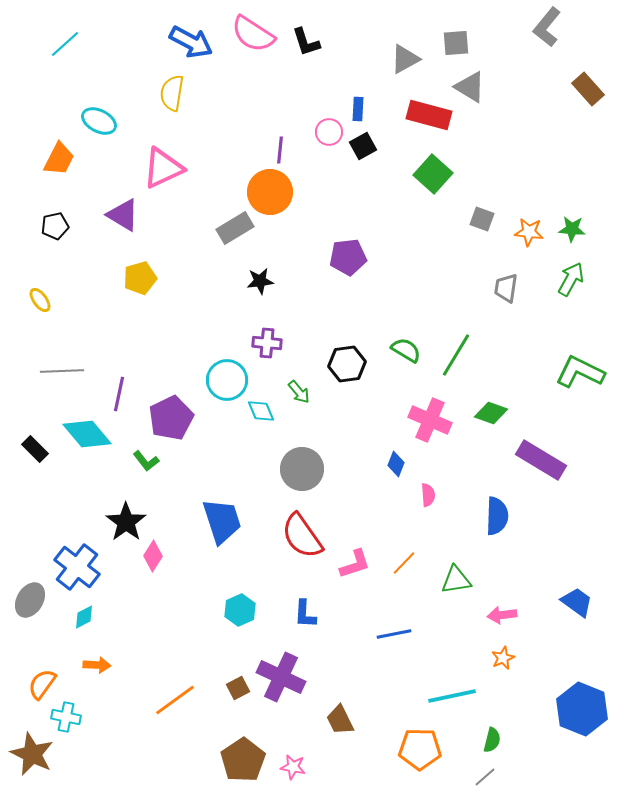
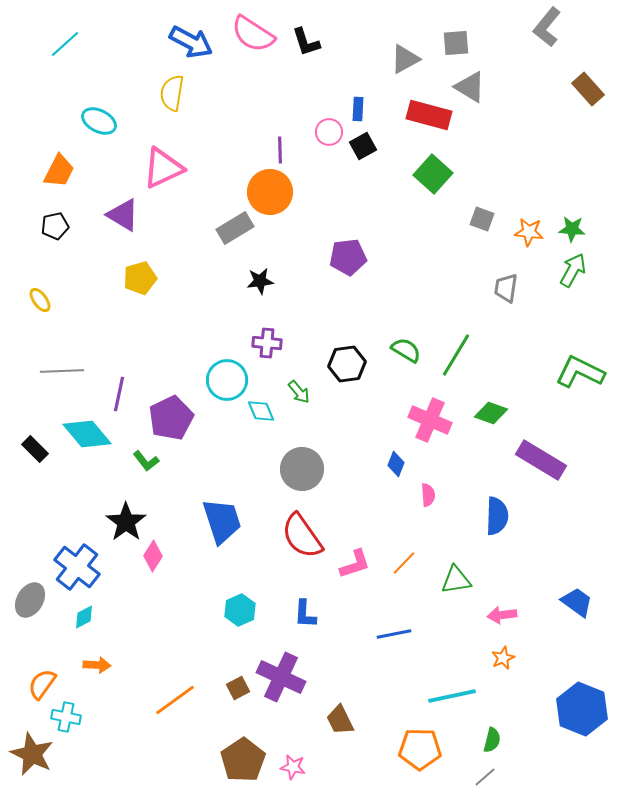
purple line at (280, 150): rotated 8 degrees counterclockwise
orange trapezoid at (59, 159): moved 12 px down
green arrow at (571, 279): moved 2 px right, 9 px up
